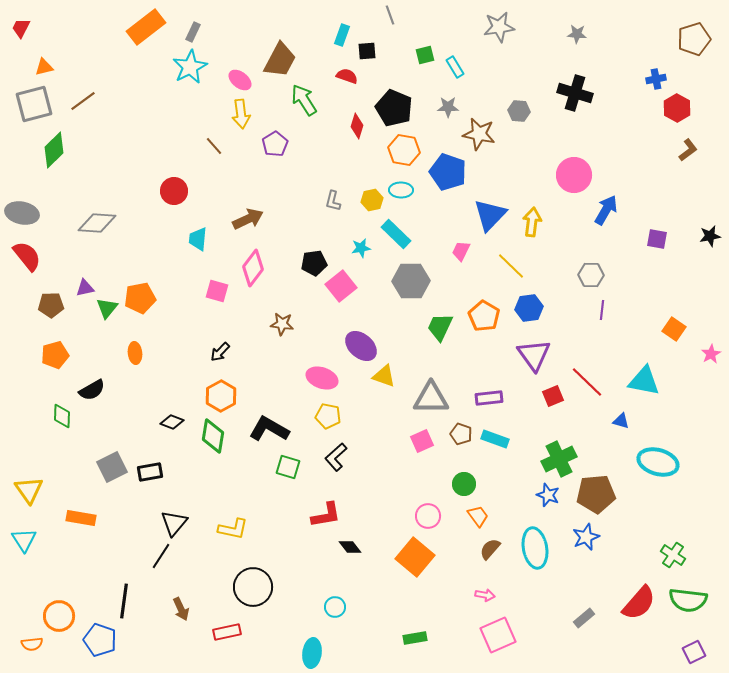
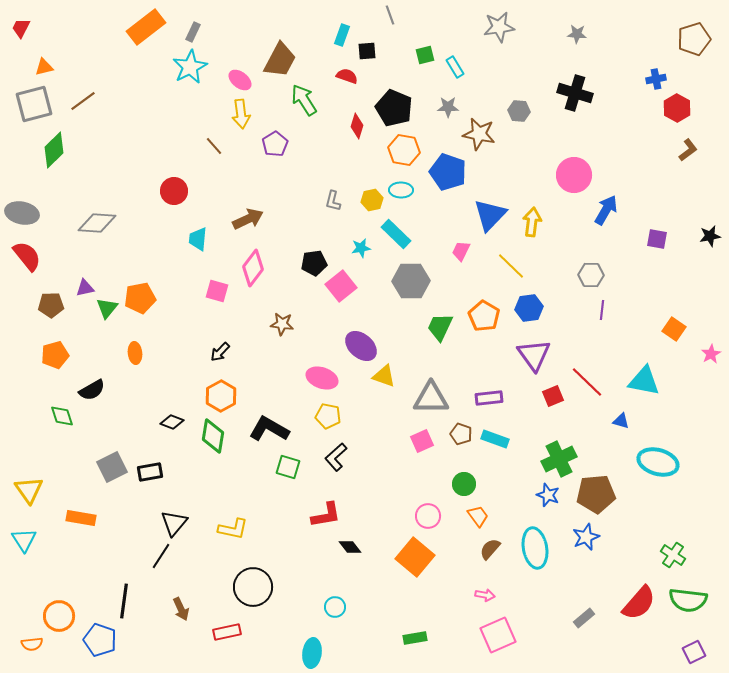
green diamond at (62, 416): rotated 20 degrees counterclockwise
